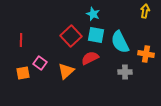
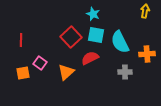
red square: moved 1 px down
orange cross: moved 1 px right; rotated 14 degrees counterclockwise
orange triangle: moved 1 px down
